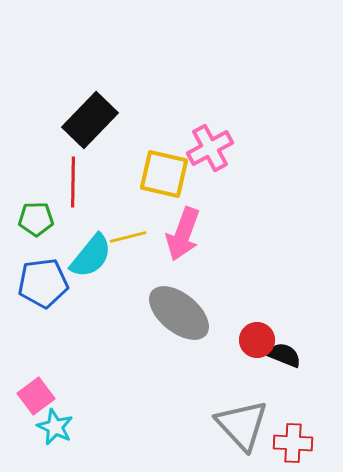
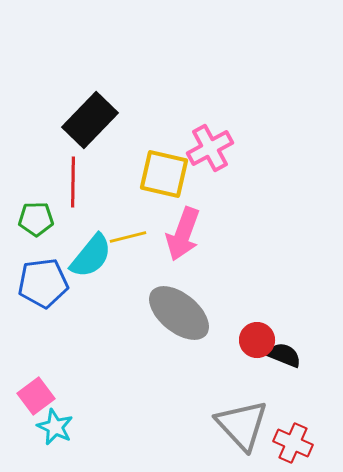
red cross: rotated 21 degrees clockwise
